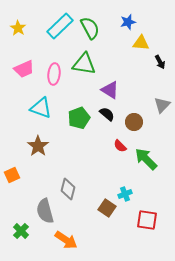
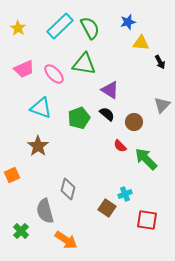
pink ellipse: rotated 50 degrees counterclockwise
